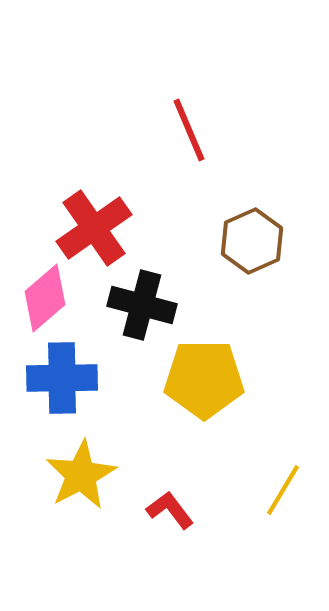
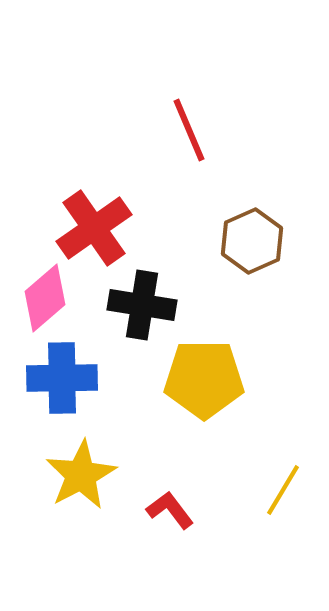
black cross: rotated 6 degrees counterclockwise
